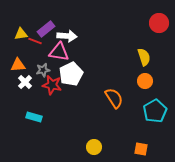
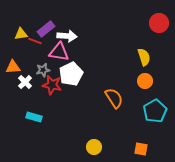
orange triangle: moved 5 px left, 2 px down
